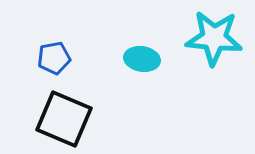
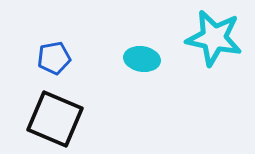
cyan star: rotated 6 degrees clockwise
black square: moved 9 px left
